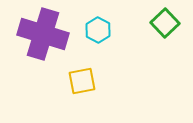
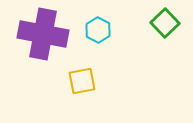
purple cross: rotated 6 degrees counterclockwise
